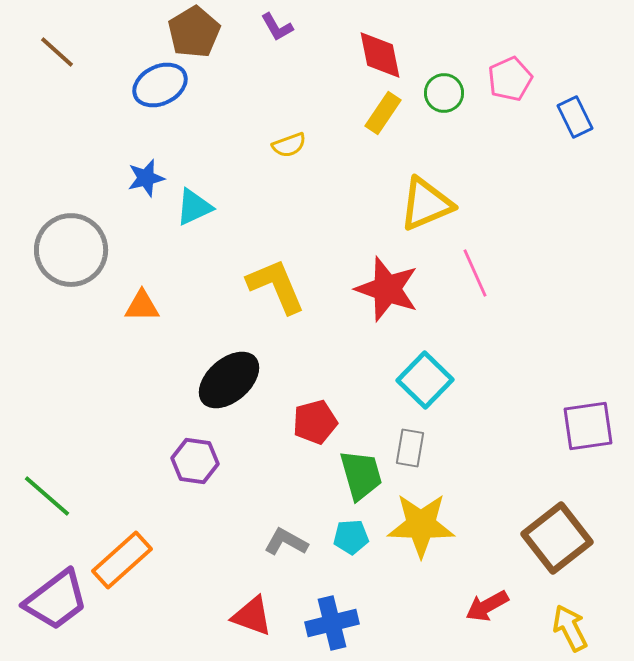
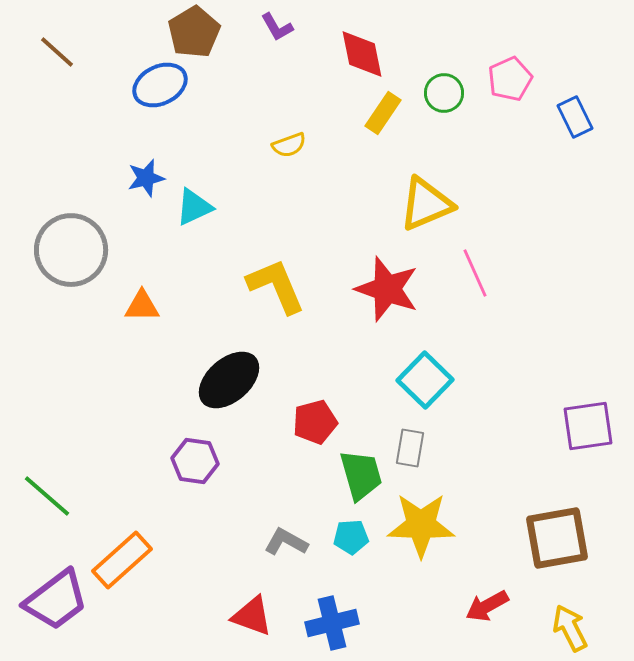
red diamond: moved 18 px left, 1 px up
brown square: rotated 28 degrees clockwise
